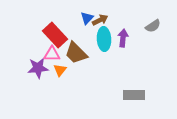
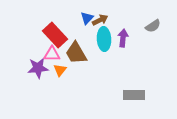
brown trapezoid: rotated 15 degrees clockwise
